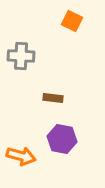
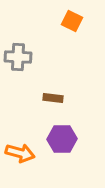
gray cross: moved 3 px left, 1 px down
purple hexagon: rotated 12 degrees counterclockwise
orange arrow: moved 1 px left, 3 px up
